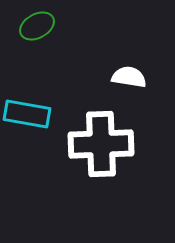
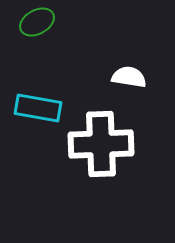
green ellipse: moved 4 px up
cyan rectangle: moved 11 px right, 6 px up
